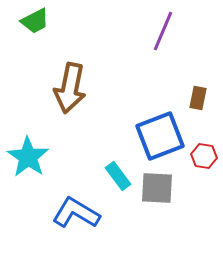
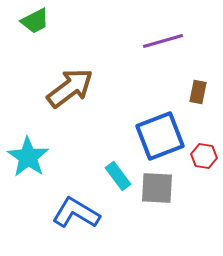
purple line: moved 10 px down; rotated 51 degrees clockwise
brown arrow: rotated 138 degrees counterclockwise
brown rectangle: moved 6 px up
